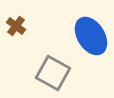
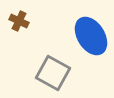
brown cross: moved 3 px right, 5 px up; rotated 12 degrees counterclockwise
